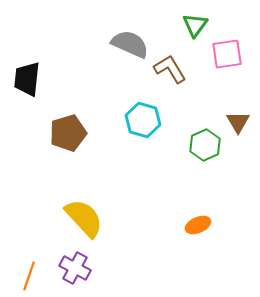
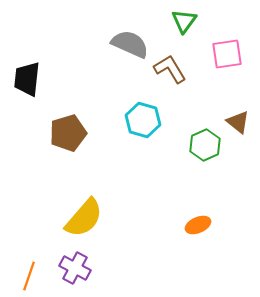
green triangle: moved 11 px left, 4 px up
brown triangle: rotated 20 degrees counterclockwise
yellow semicircle: rotated 84 degrees clockwise
